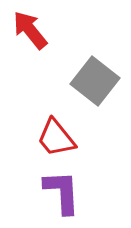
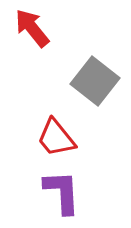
red arrow: moved 2 px right, 2 px up
